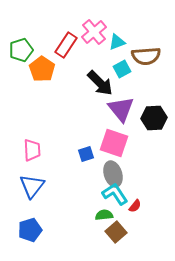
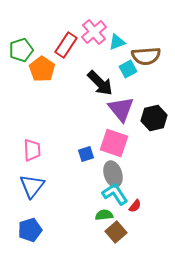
cyan square: moved 6 px right
black hexagon: rotated 10 degrees counterclockwise
